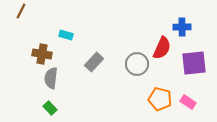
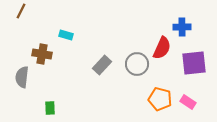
gray rectangle: moved 8 px right, 3 px down
gray semicircle: moved 29 px left, 1 px up
green rectangle: rotated 40 degrees clockwise
